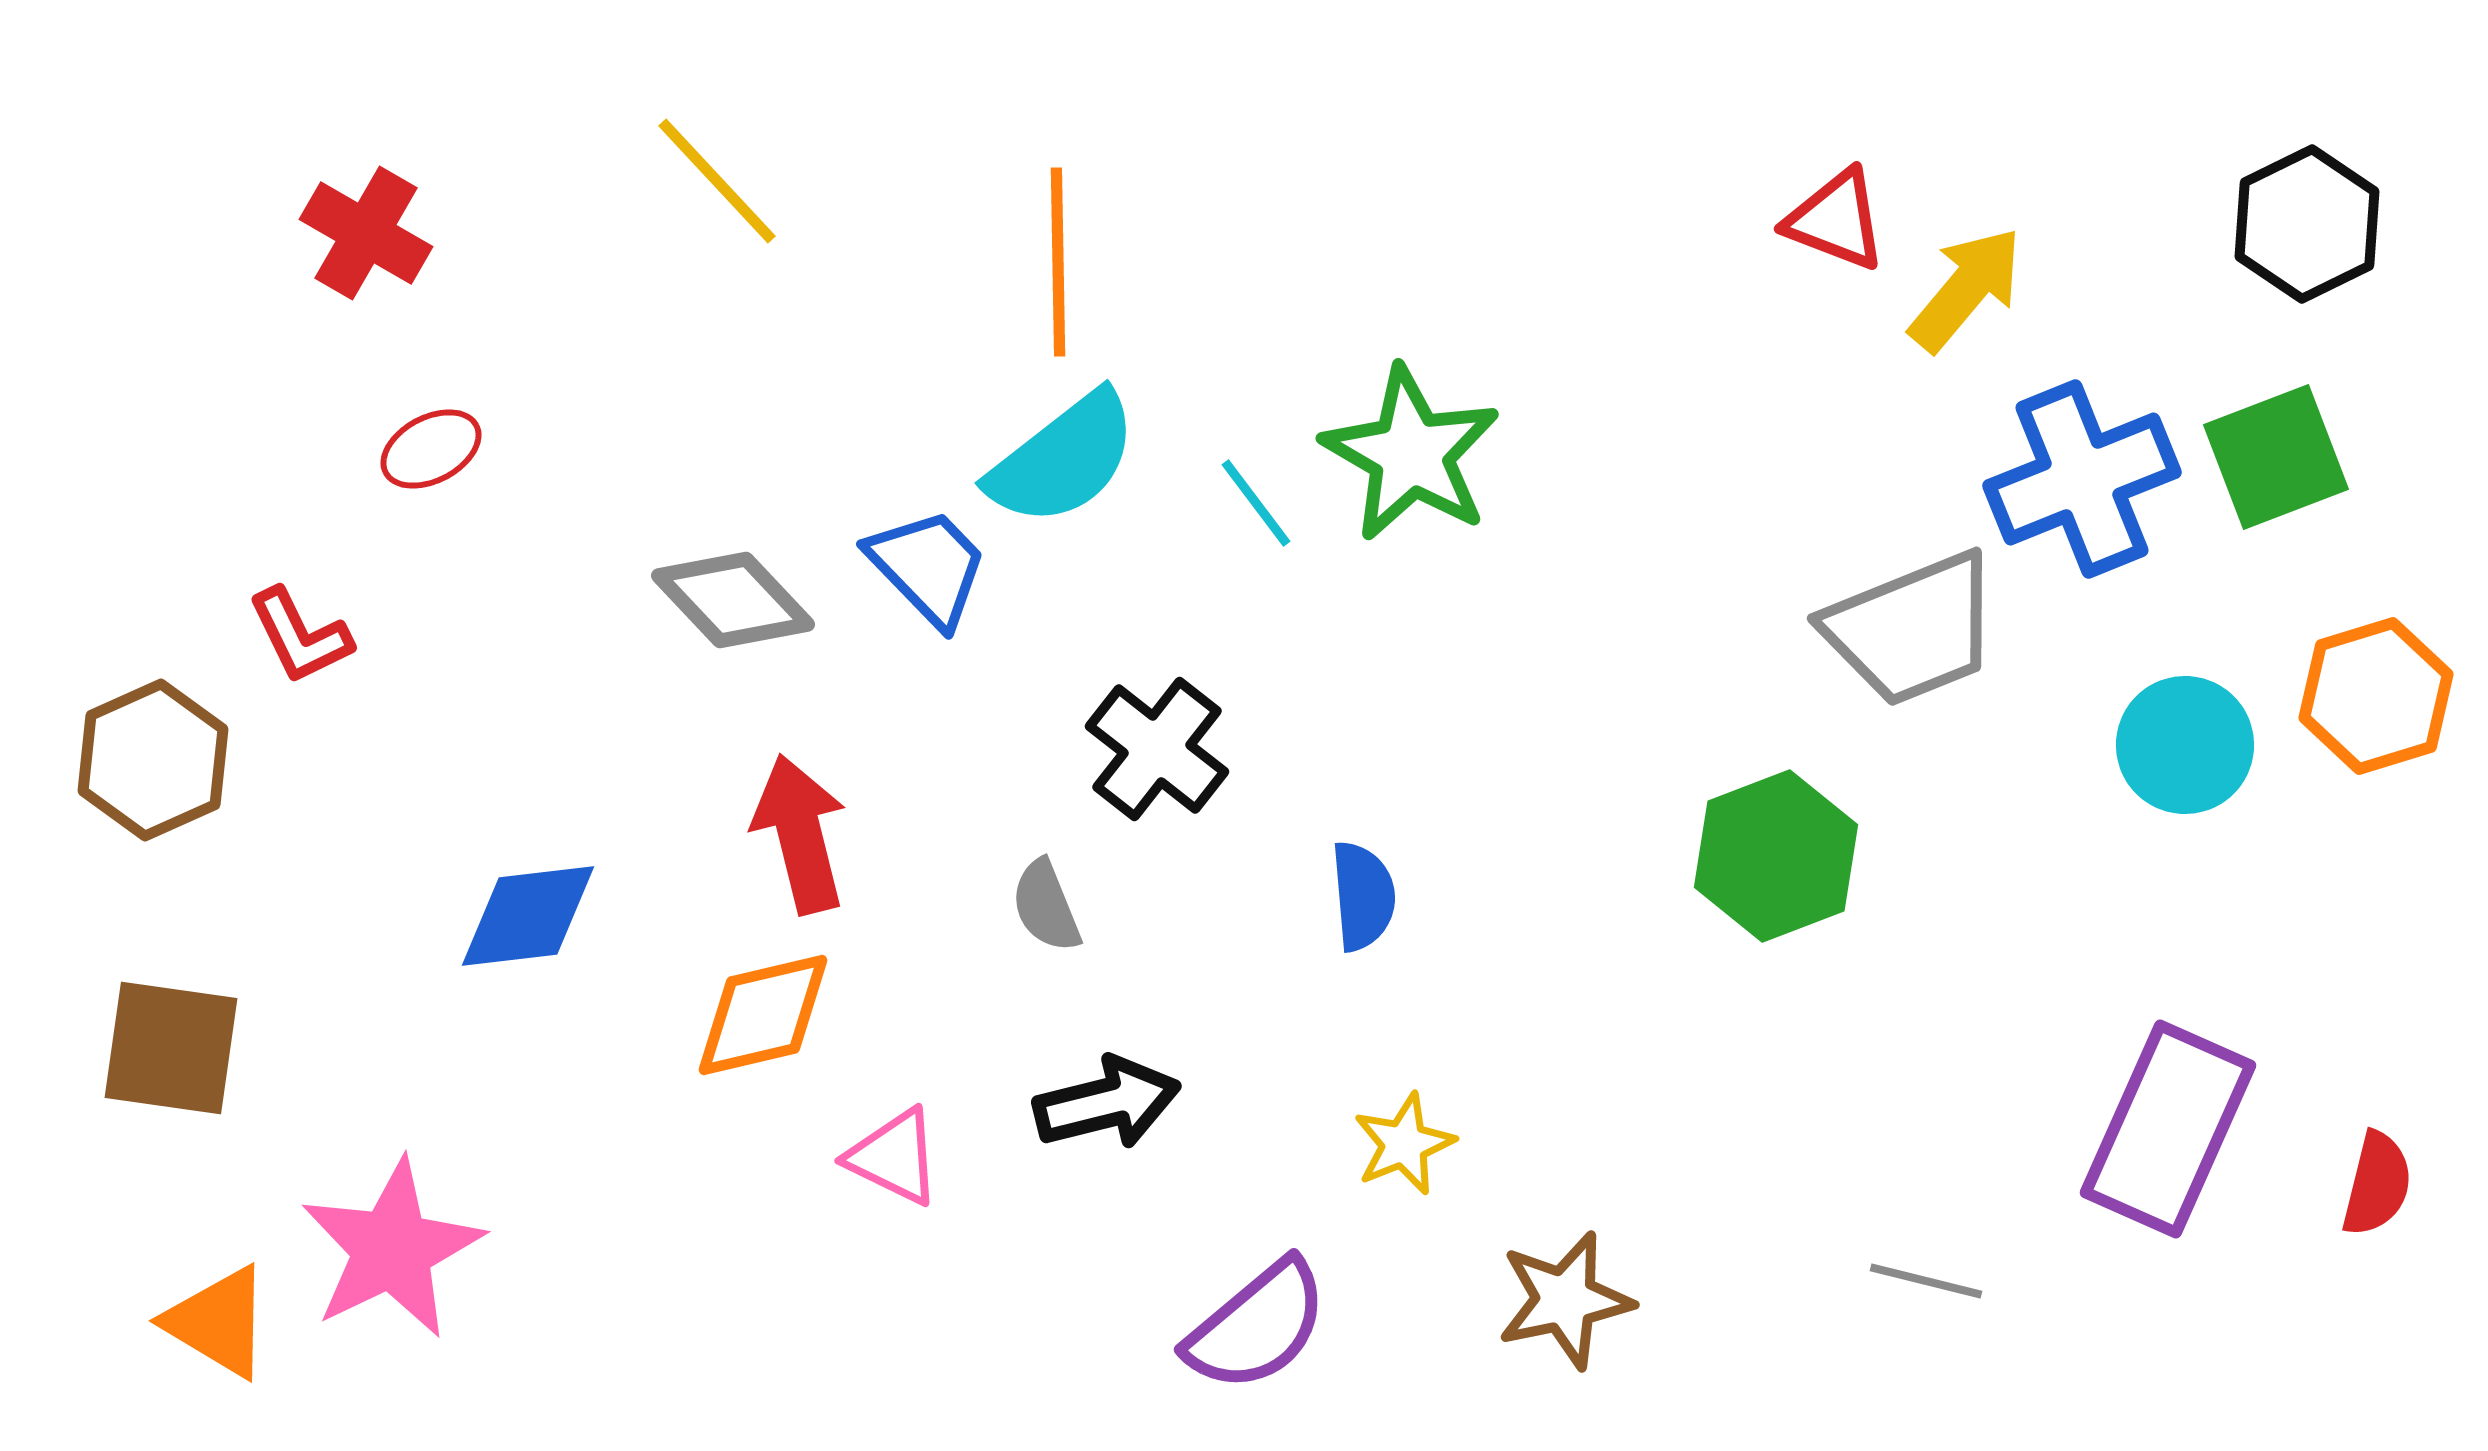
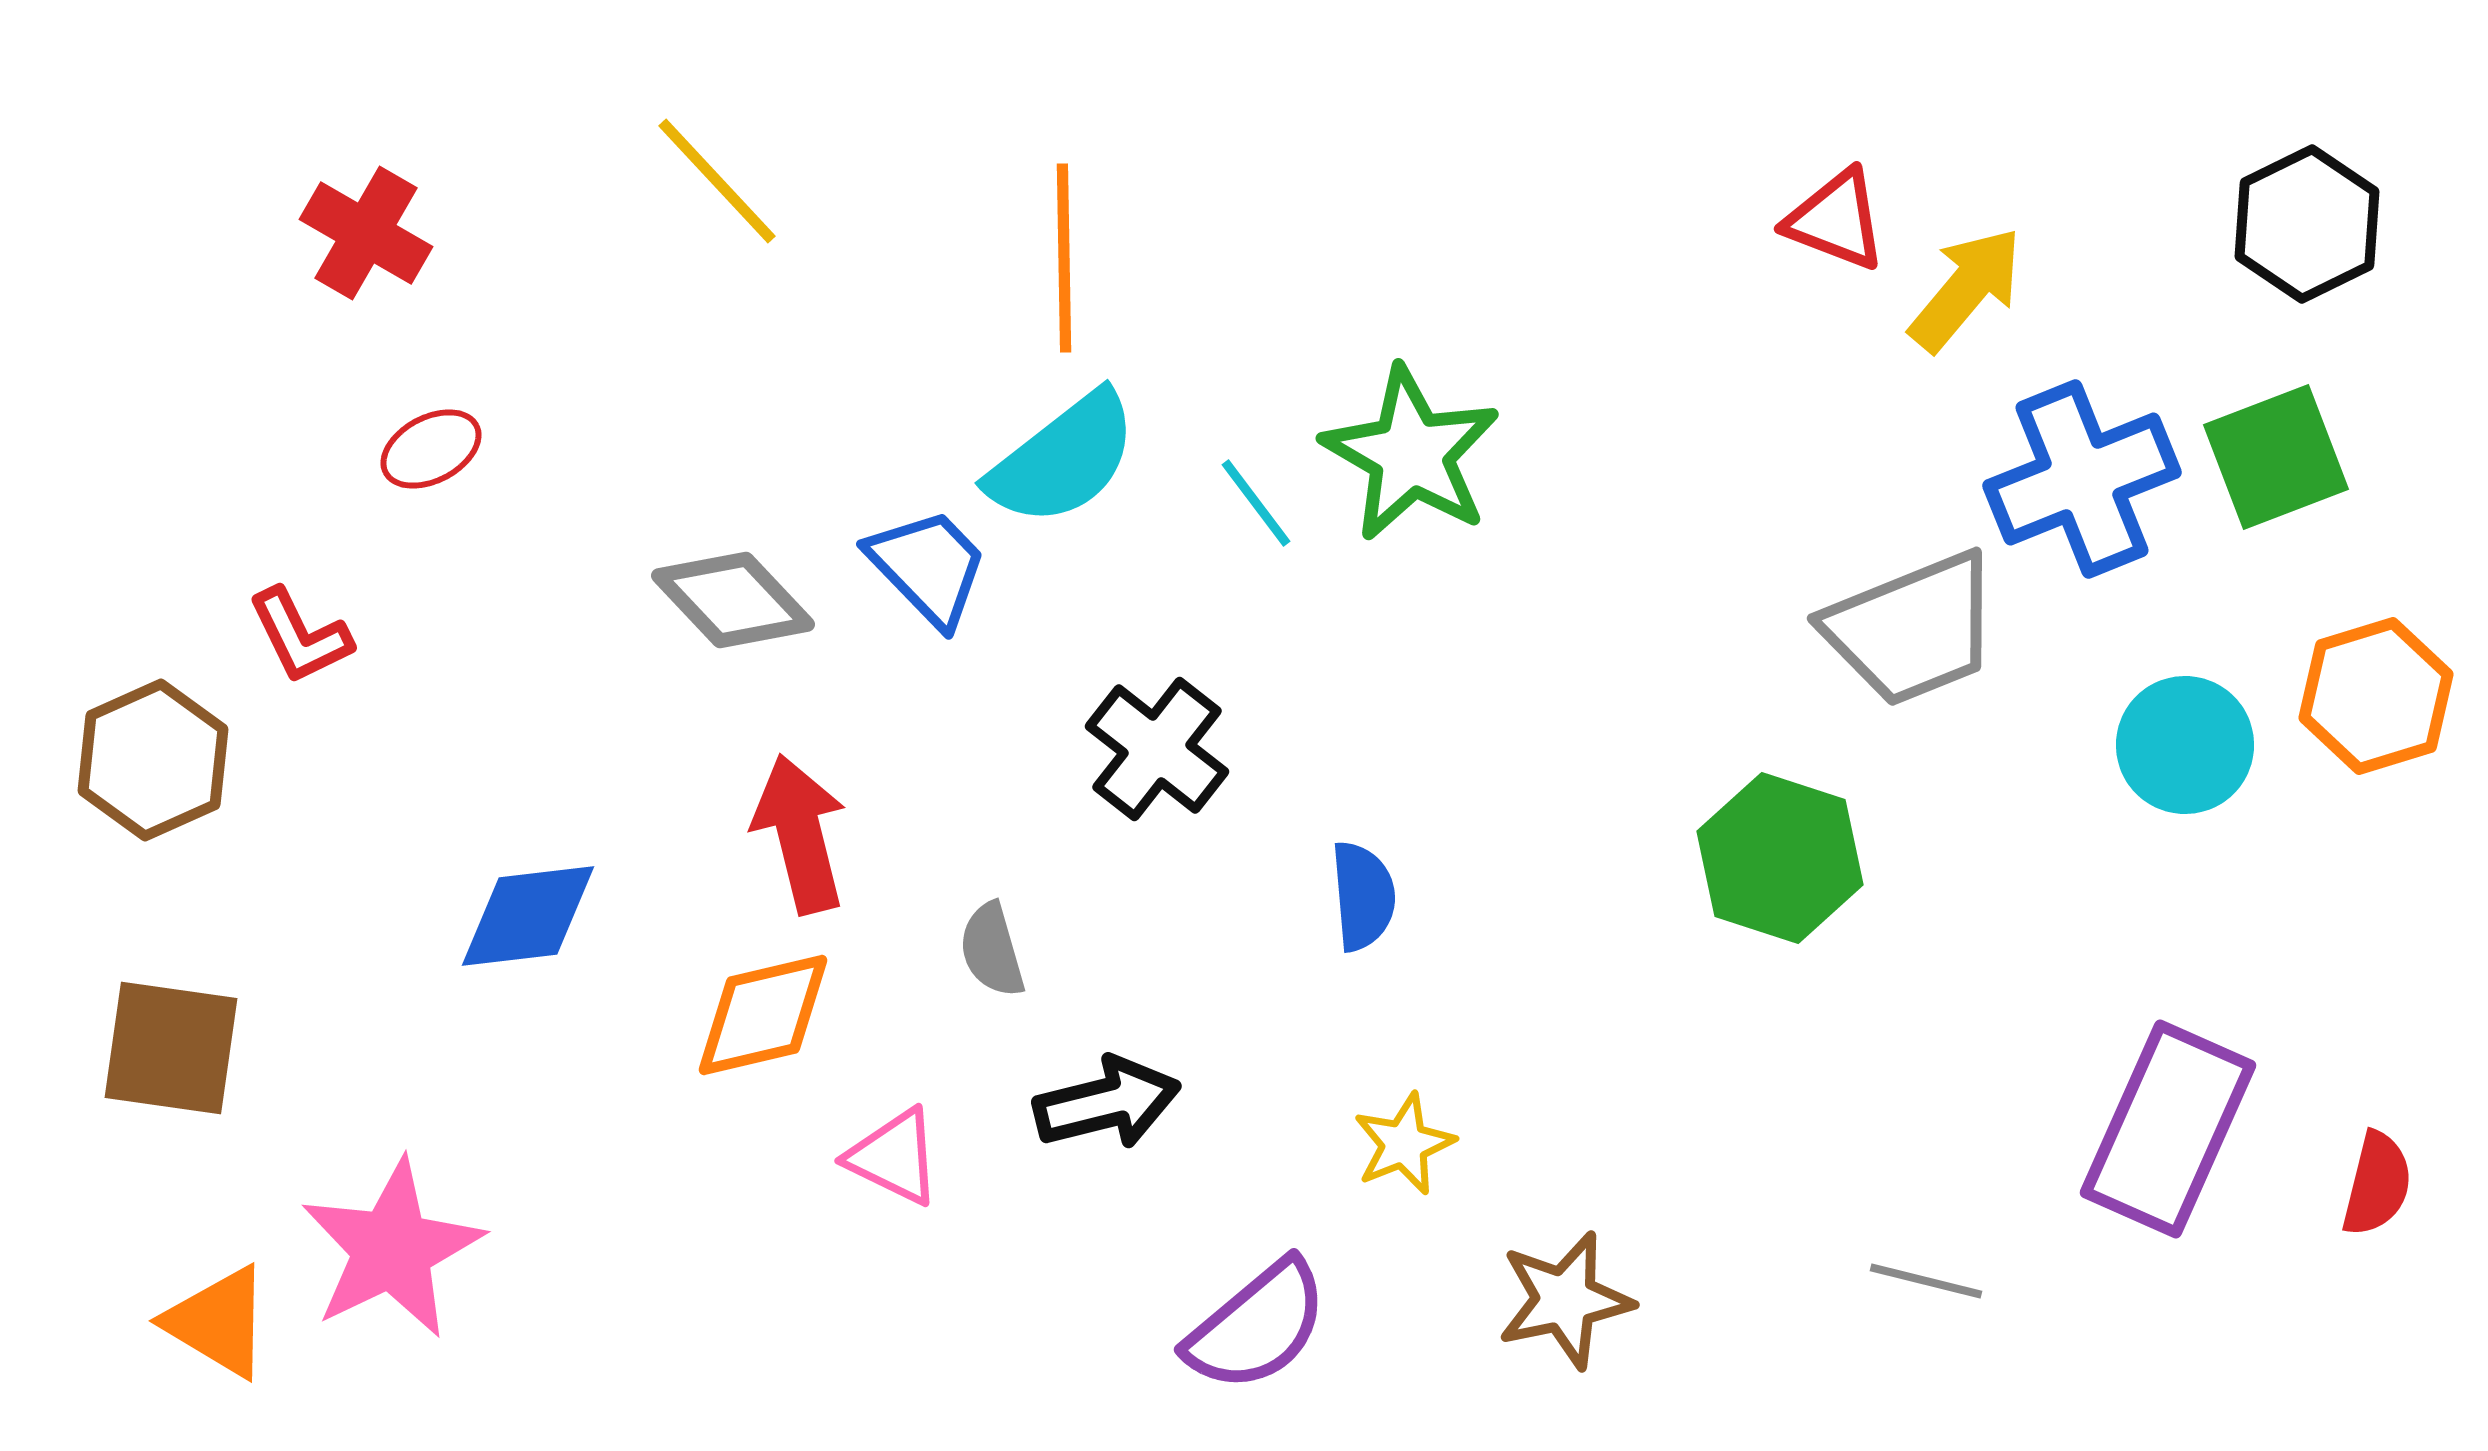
orange line: moved 6 px right, 4 px up
green hexagon: moved 4 px right, 2 px down; rotated 21 degrees counterclockwise
gray semicircle: moved 54 px left, 44 px down; rotated 6 degrees clockwise
